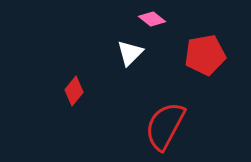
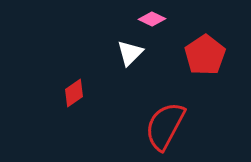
pink diamond: rotated 12 degrees counterclockwise
red pentagon: rotated 24 degrees counterclockwise
red diamond: moved 2 px down; rotated 16 degrees clockwise
